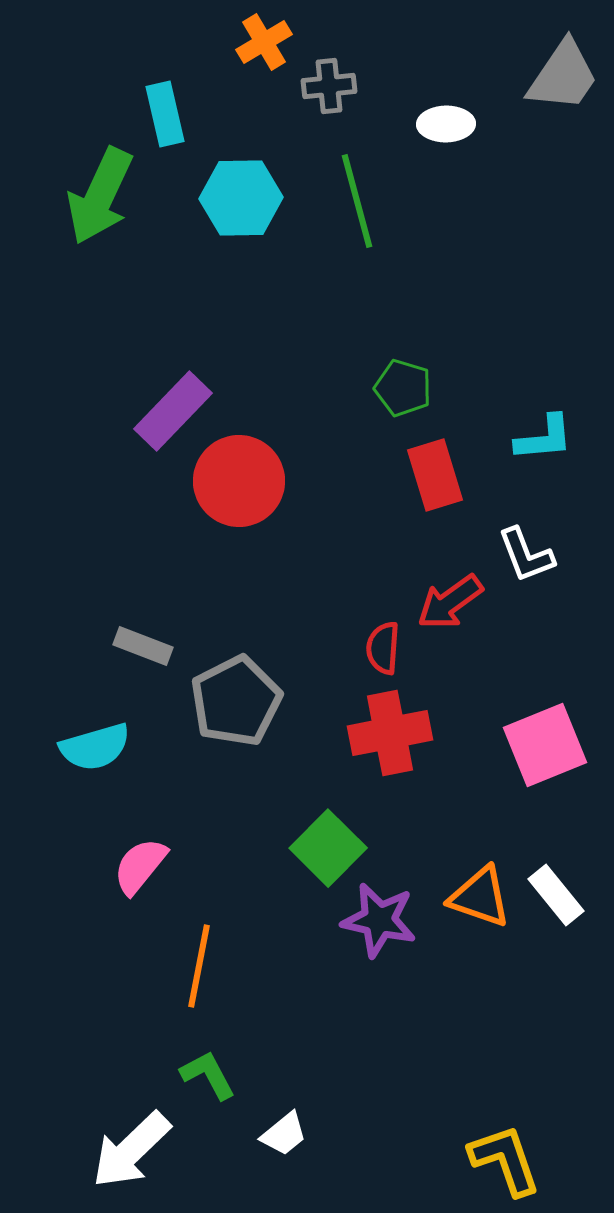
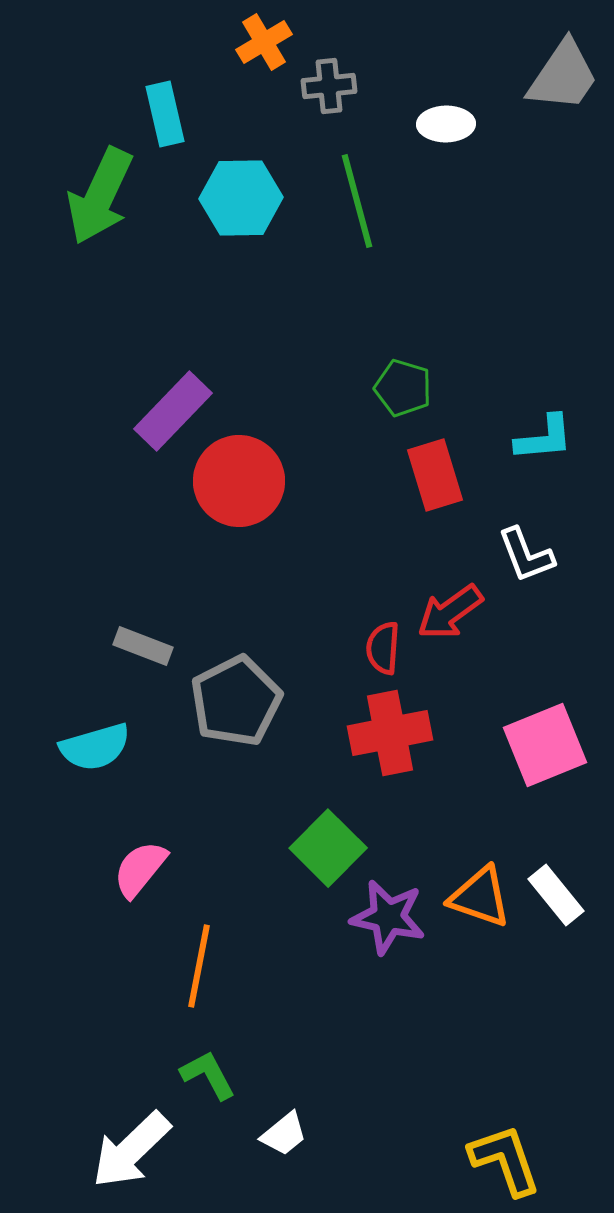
red arrow: moved 10 px down
pink semicircle: moved 3 px down
purple star: moved 9 px right, 3 px up
